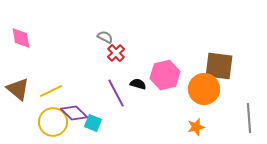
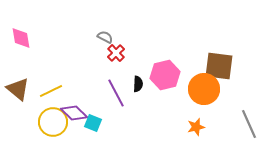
black semicircle: rotated 77 degrees clockwise
gray line: moved 6 px down; rotated 20 degrees counterclockwise
